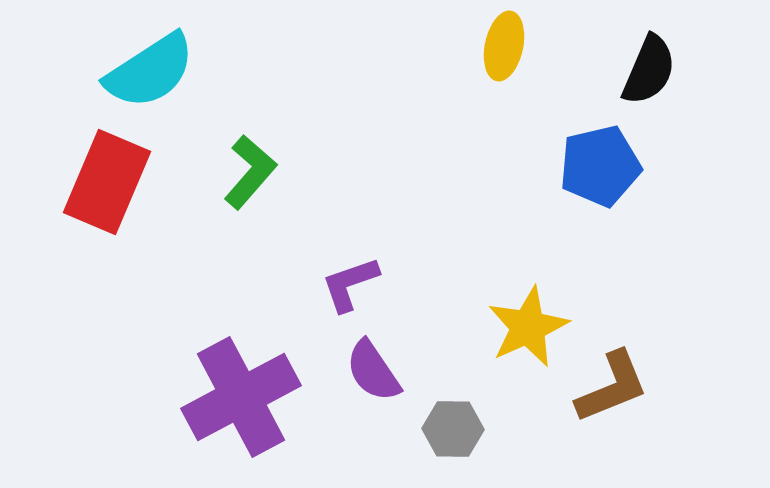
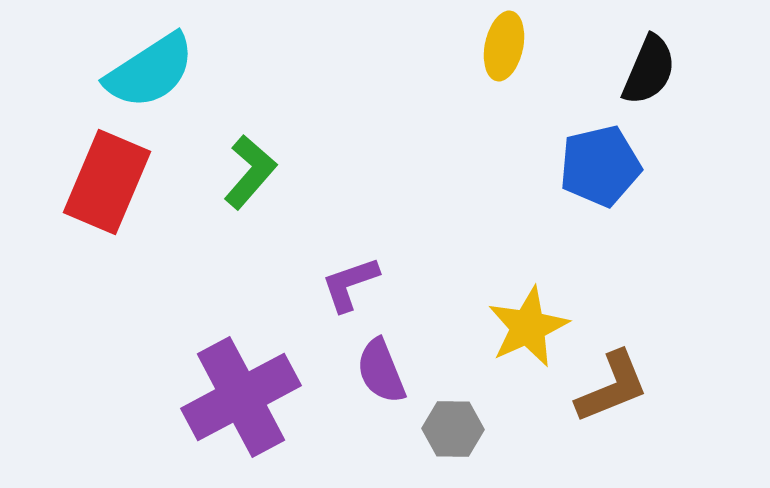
purple semicircle: moved 8 px right; rotated 12 degrees clockwise
